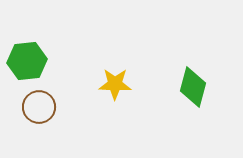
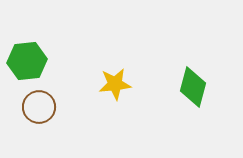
yellow star: rotated 8 degrees counterclockwise
